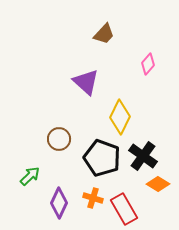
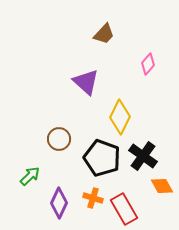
orange diamond: moved 4 px right, 2 px down; rotated 30 degrees clockwise
